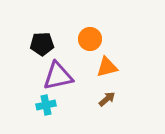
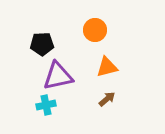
orange circle: moved 5 px right, 9 px up
